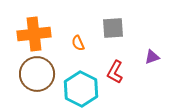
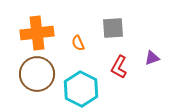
orange cross: moved 3 px right, 1 px up
purple triangle: moved 1 px down
red L-shape: moved 4 px right, 5 px up
